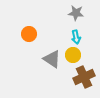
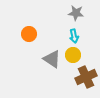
cyan arrow: moved 2 px left, 1 px up
brown cross: moved 2 px right
